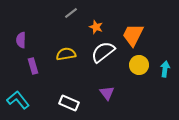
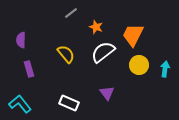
yellow semicircle: rotated 60 degrees clockwise
purple rectangle: moved 4 px left, 3 px down
cyan L-shape: moved 2 px right, 4 px down
